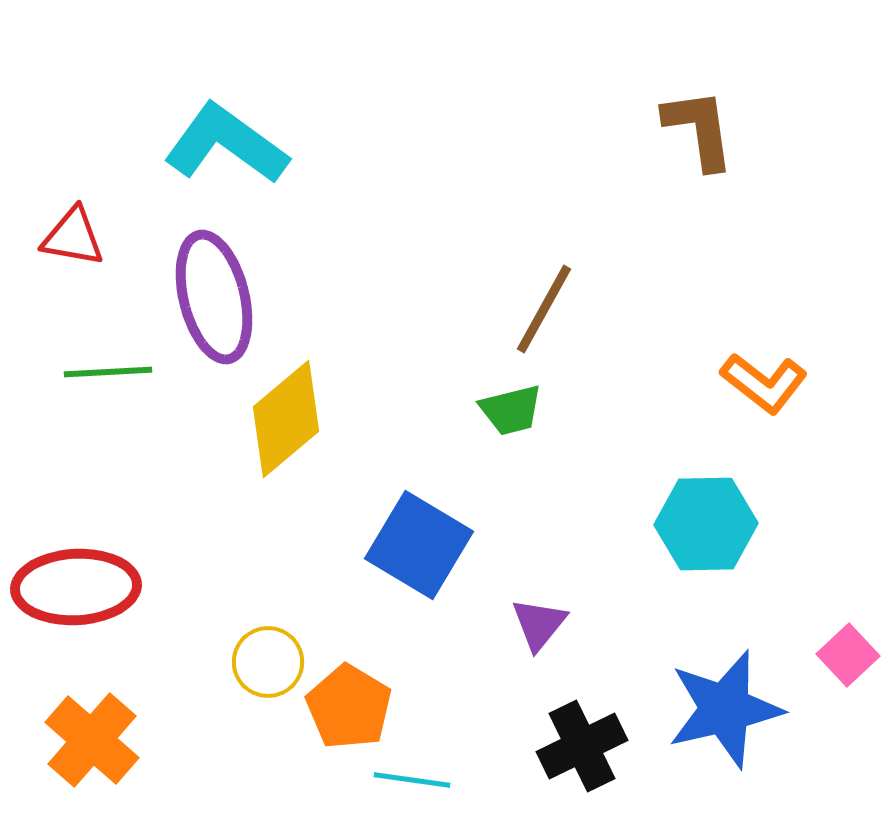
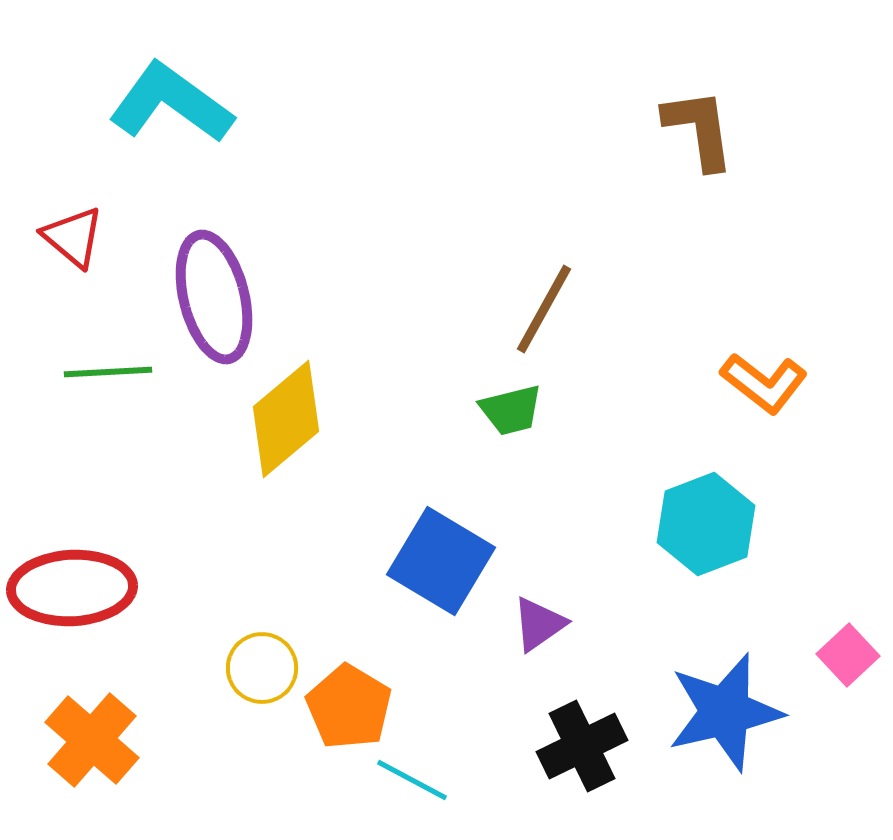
cyan L-shape: moved 55 px left, 41 px up
red triangle: rotated 30 degrees clockwise
cyan hexagon: rotated 20 degrees counterclockwise
blue square: moved 22 px right, 16 px down
red ellipse: moved 4 px left, 1 px down
purple triangle: rotated 16 degrees clockwise
yellow circle: moved 6 px left, 6 px down
blue star: moved 3 px down
cyan line: rotated 20 degrees clockwise
